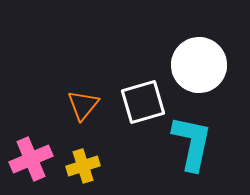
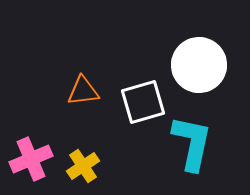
orange triangle: moved 14 px up; rotated 44 degrees clockwise
yellow cross: rotated 16 degrees counterclockwise
